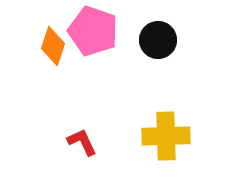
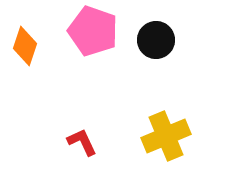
black circle: moved 2 px left
orange diamond: moved 28 px left
yellow cross: rotated 21 degrees counterclockwise
